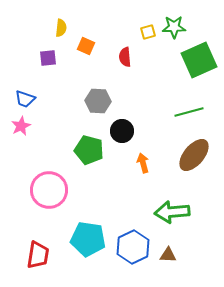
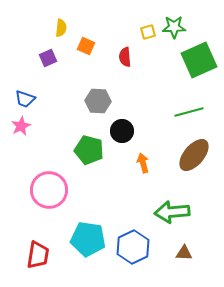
purple square: rotated 18 degrees counterclockwise
brown triangle: moved 16 px right, 2 px up
